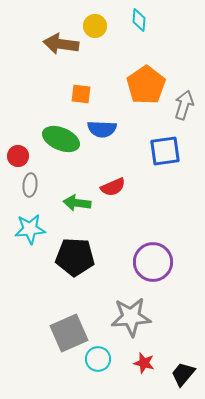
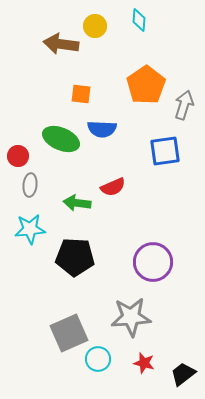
black trapezoid: rotated 12 degrees clockwise
